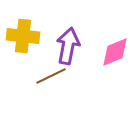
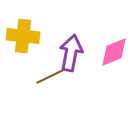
purple arrow: moved 3 px right, 7 px down
pink diamond: moved 1 px left
